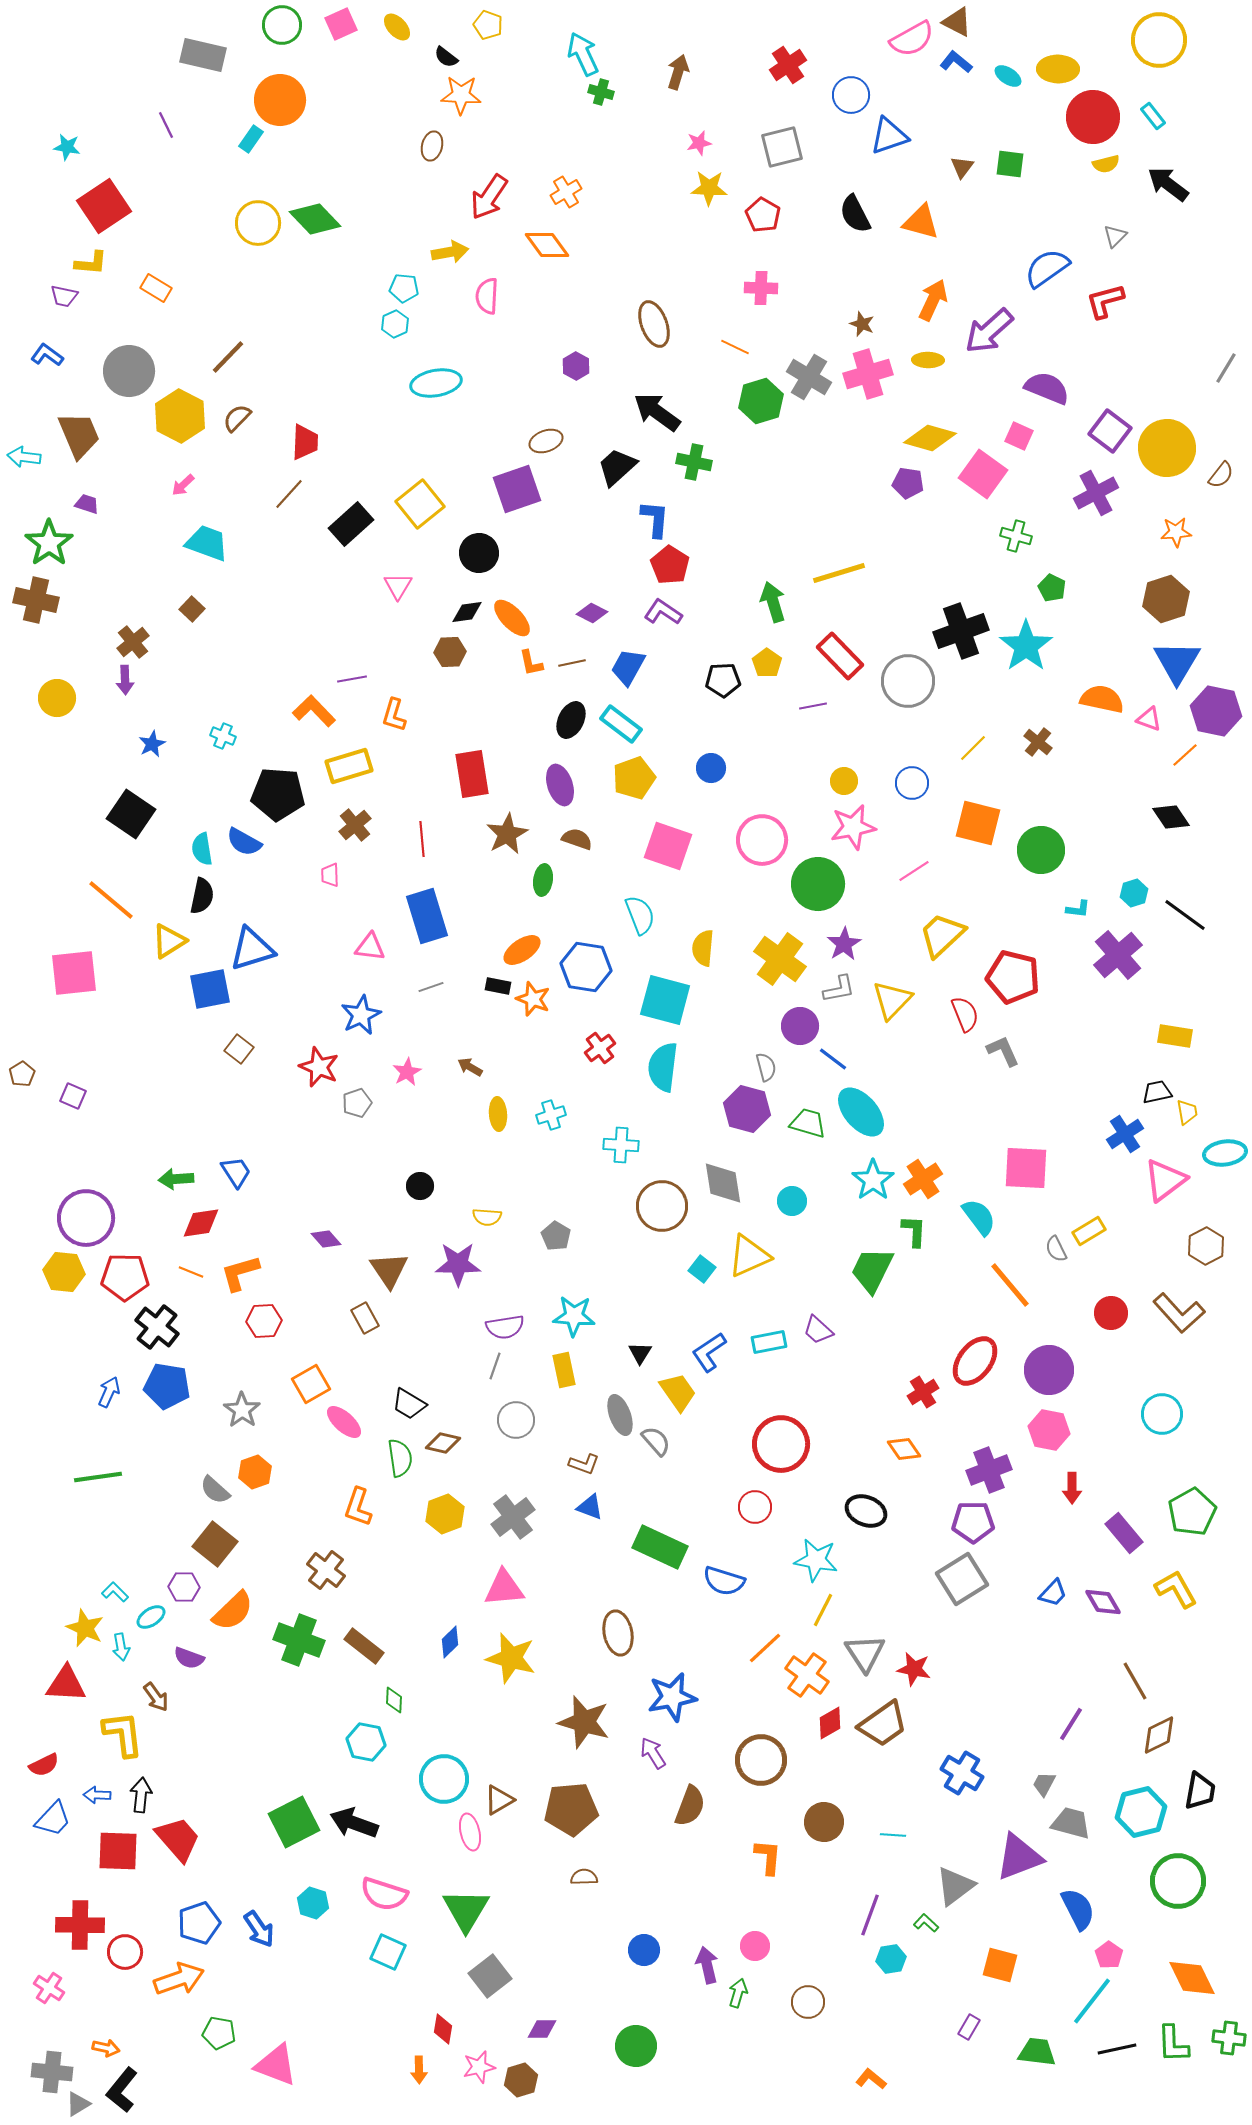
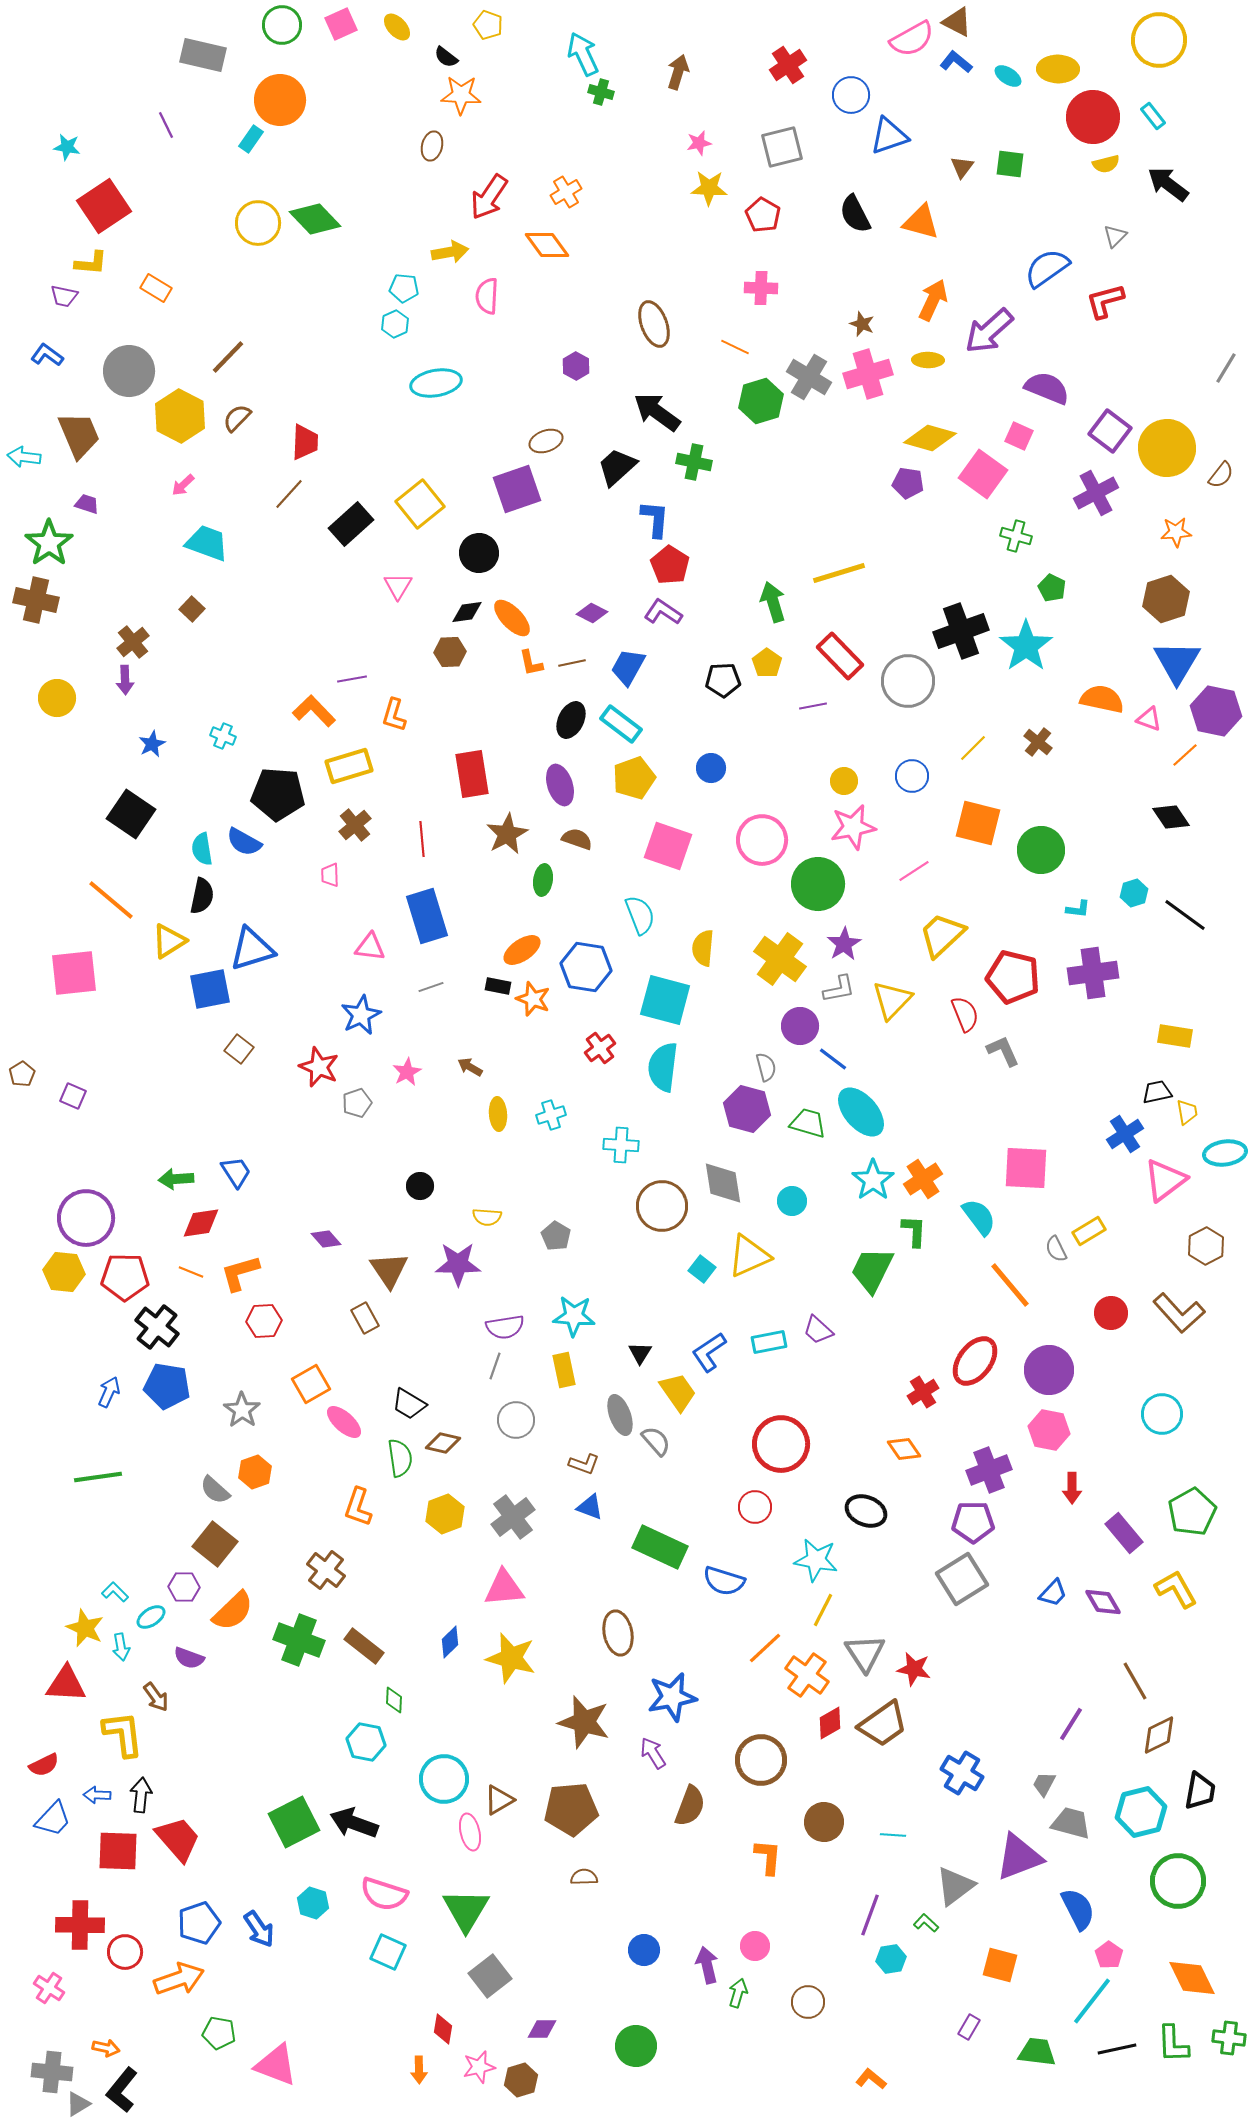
blue circle at (912, 783): moved 7 px up
purple cross at (1118, 955): moved 25 px left, 18 px down; rotated 33 degrees clockwise
